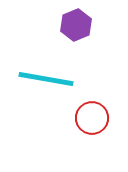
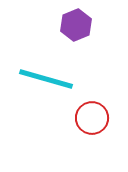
cyan line: rotated 6 degrees clockwise
